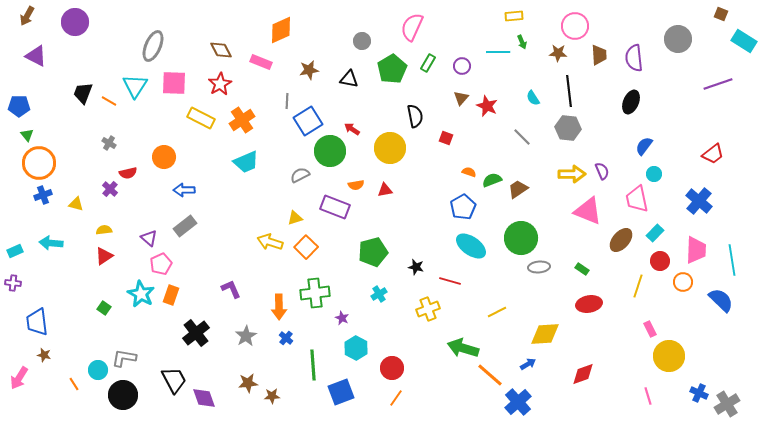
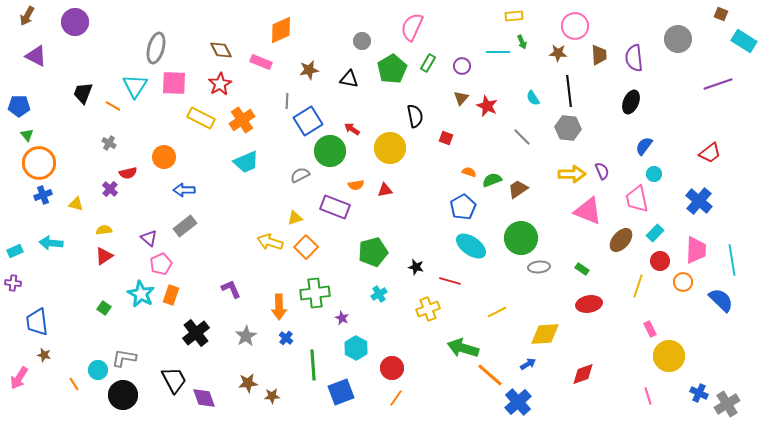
gray ellipse at (153, 46): moved 3 px right, 2 px down; rotated 8 degrees counterclockwise
orange line at (109, 101): moved 4 px right, 5 px down
red trapezoid at (713, 154): moved 3 px left, 1 px up
